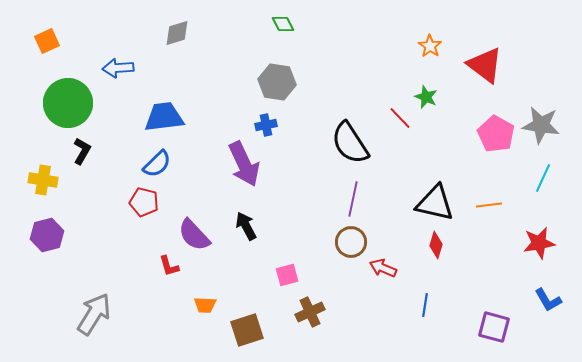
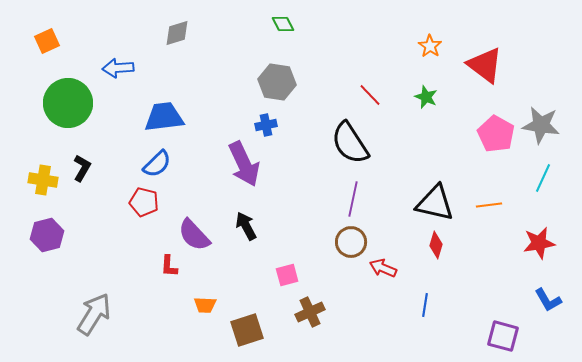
red line: moved 30 px left, 23 px up
black L-shape: moved 17 px down
red L-shape: rotated 20 degrees clockwise
purple square: moved 9 px right, 9 px down
